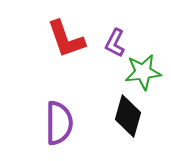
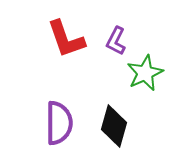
purple L-shape: moved 1 px right, 2 px up
green star: moved 2 px right, 1 px down; rotated 18 degrees counterclockwise
black diamond: moved 14 px left, 10 px down
